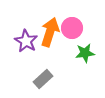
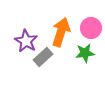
pink circle: moved 19 px right
orange arrow: moved 11 px right
gray rectangle: moved 22 px up
